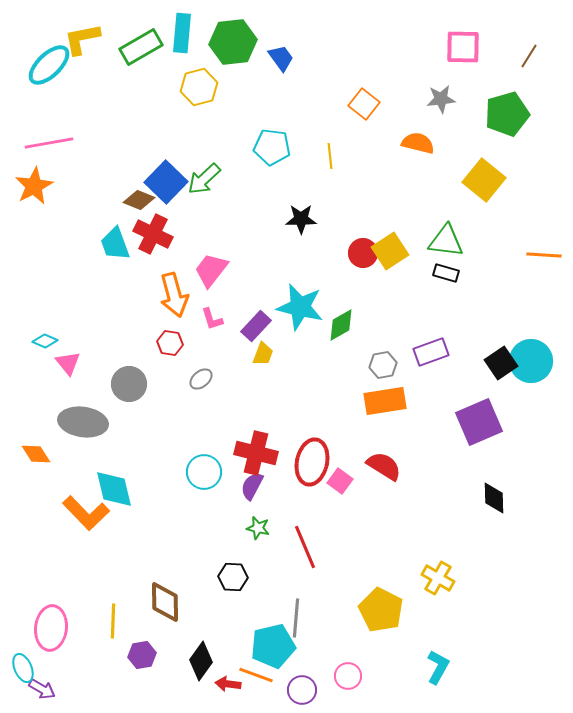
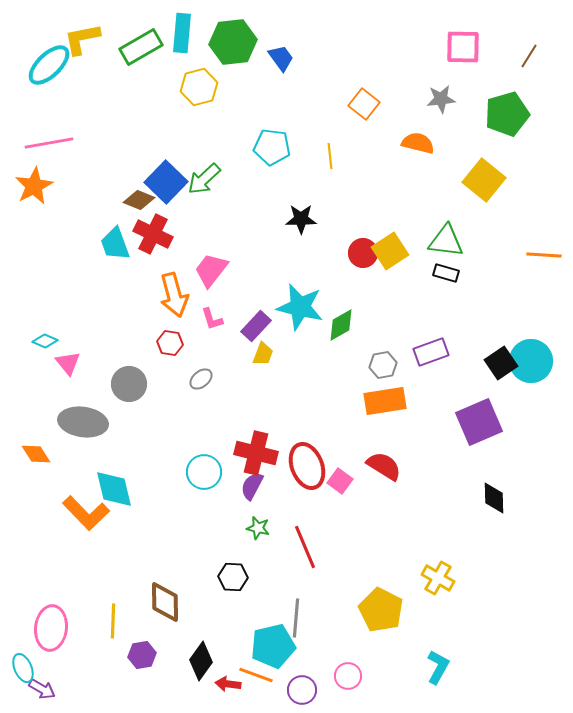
red ellipse at (312, 462): moved 5 px left, 4 px down; rotated 33 degrees counterclockwise
